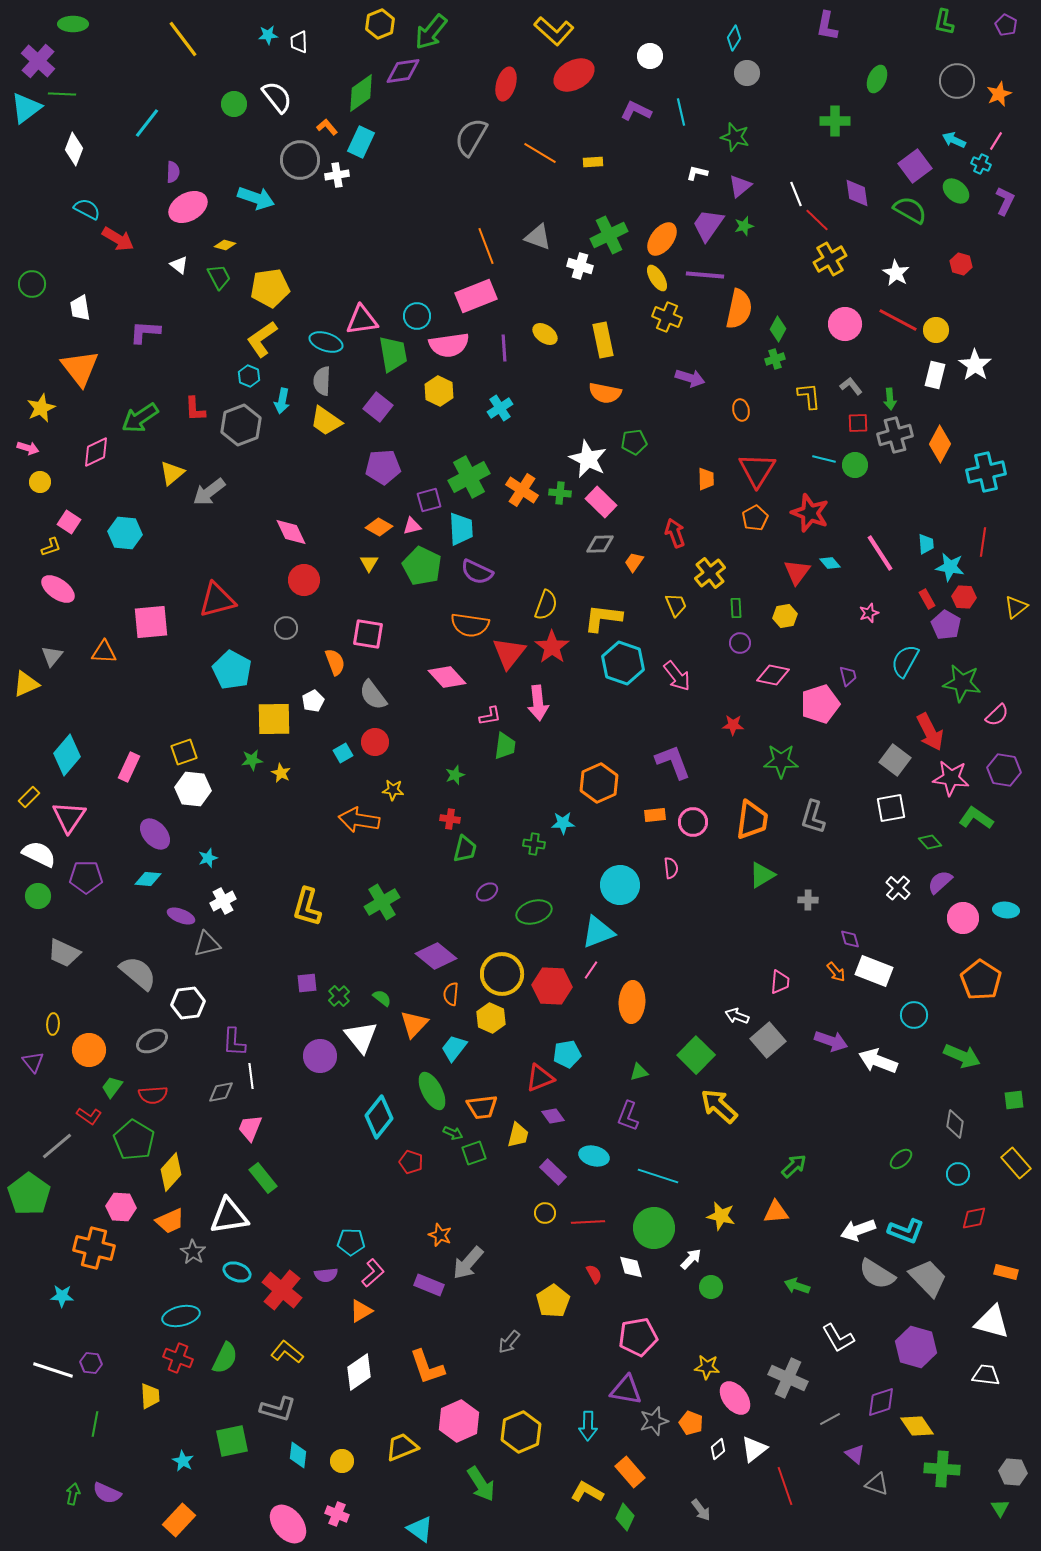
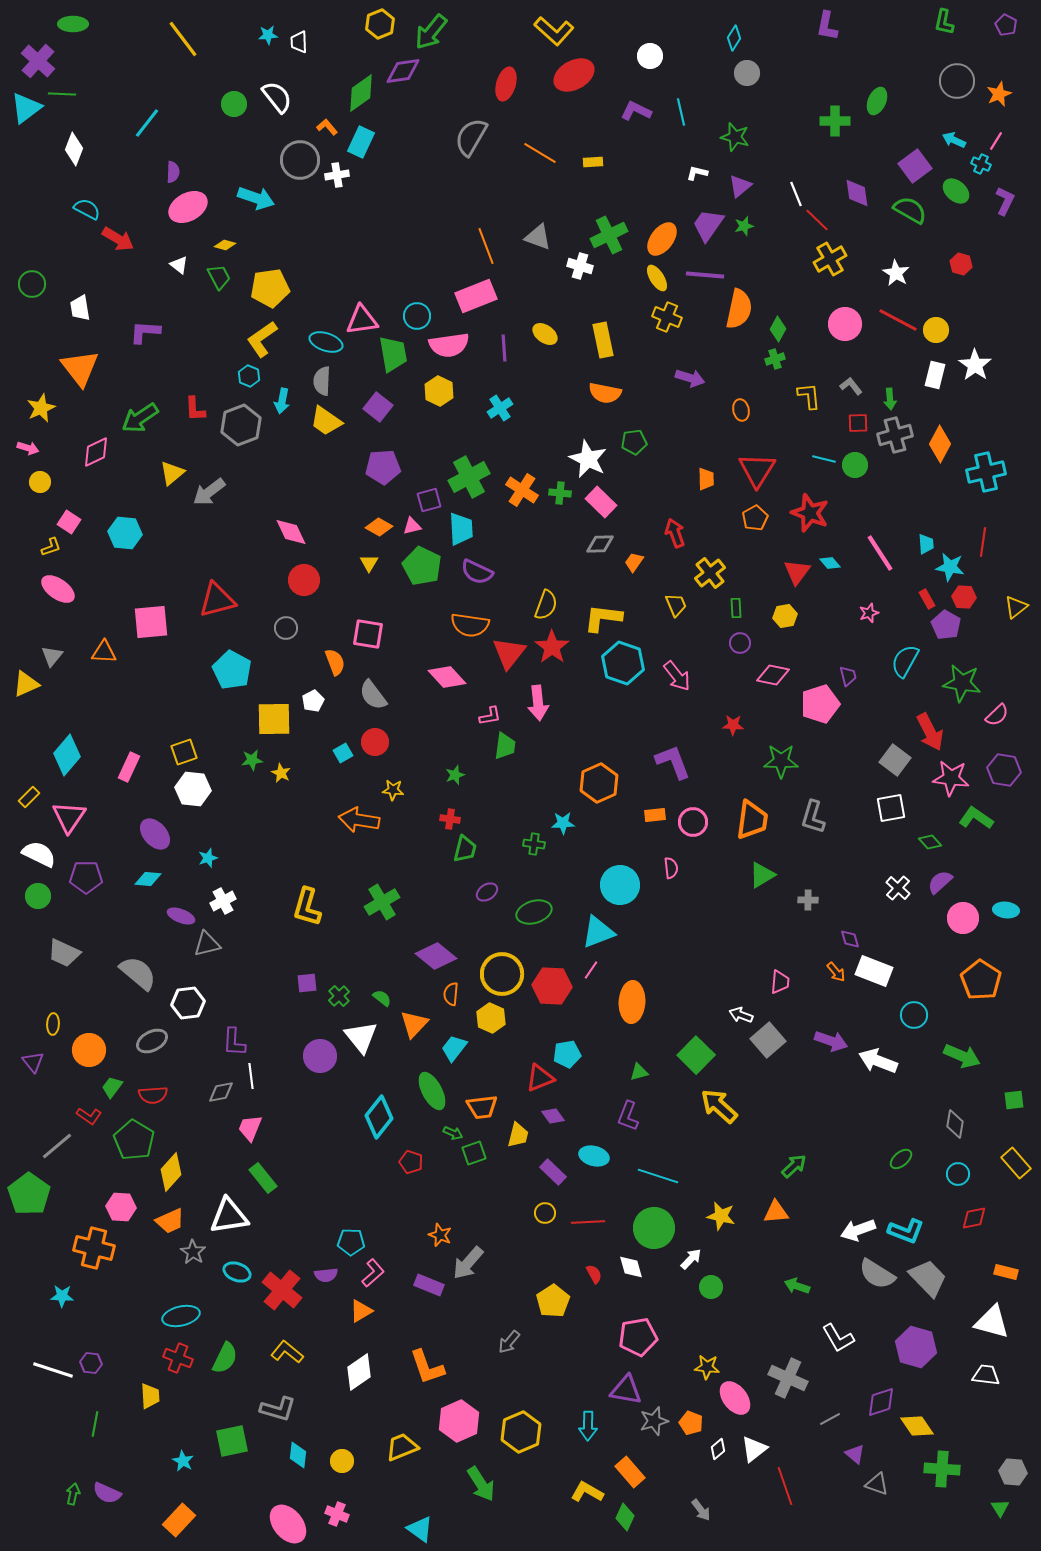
green ellipse at (877, 79): moved 22 px down
white arrow at (737, 1016): moved 4 px right, 1 px up
